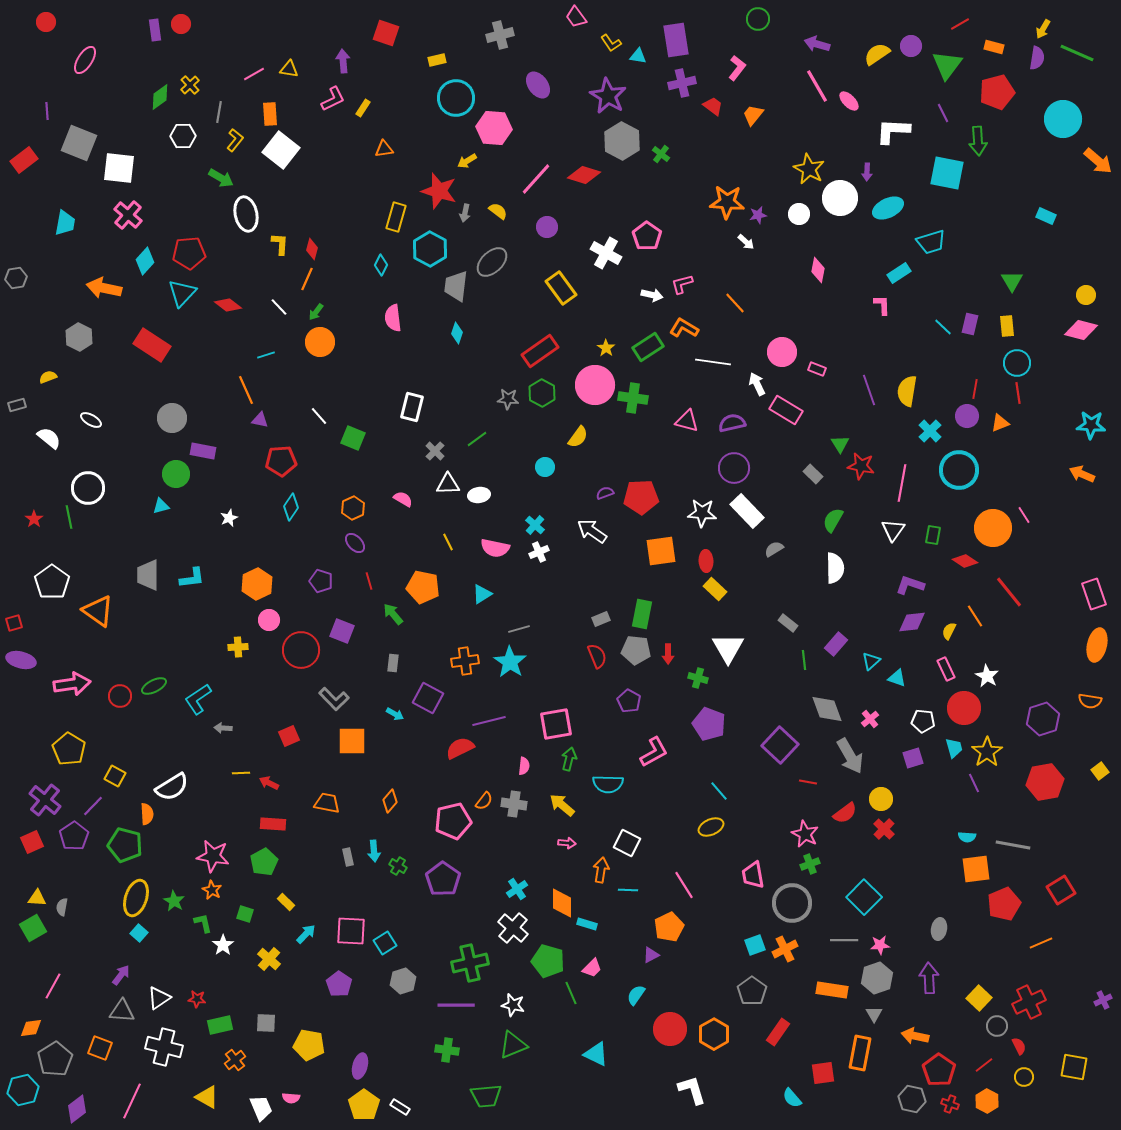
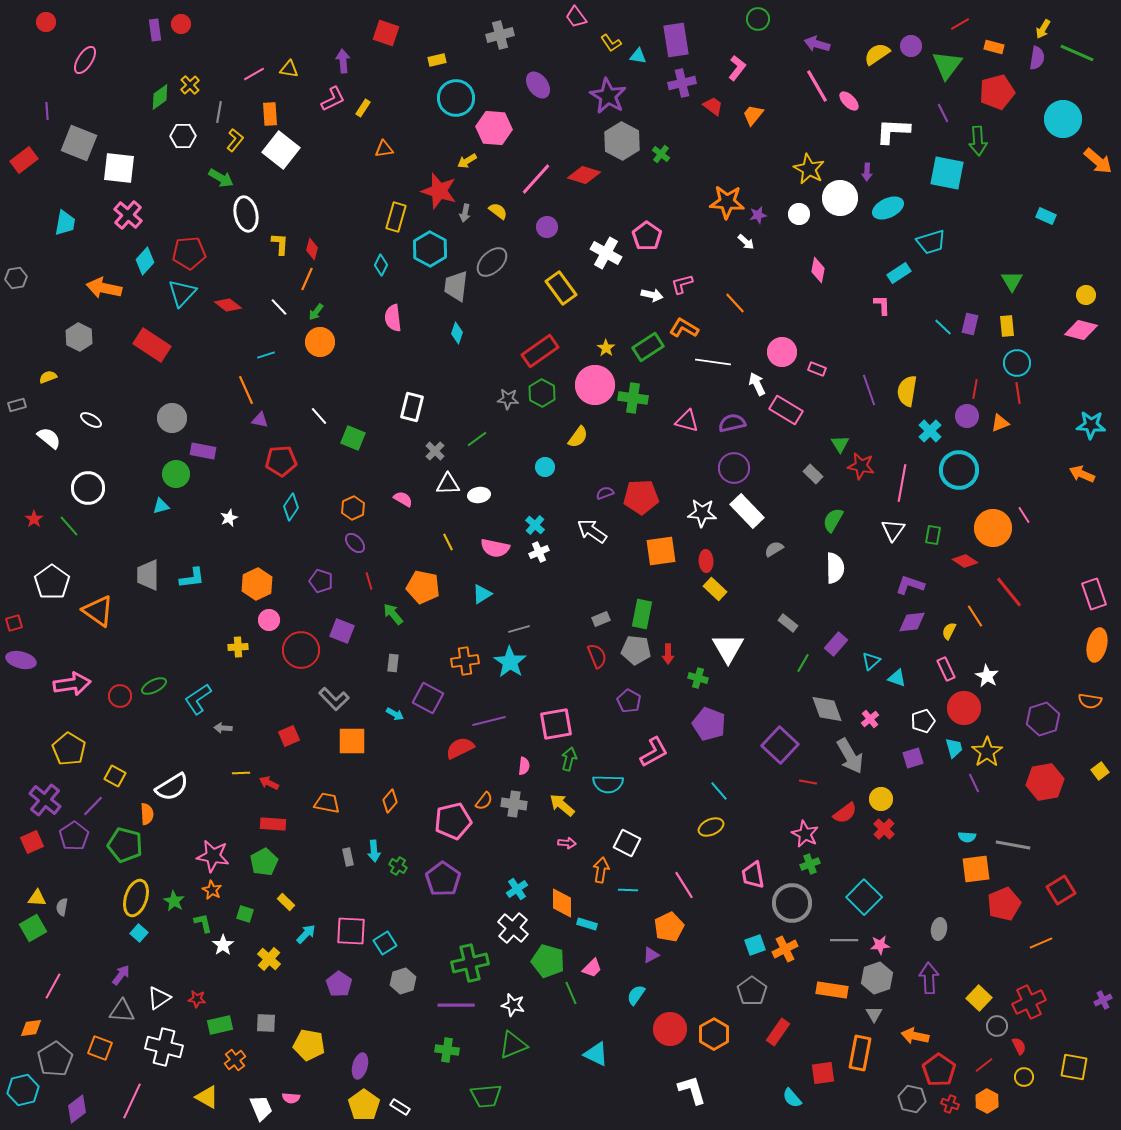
green line at (69, 517): moved 9 px down; rotated 30 degrees counterclockwise
green line at (804, 660): moved 1 px left, 3 px down; rotated 36 degrees clockwise
white pentagon at (923, 721): rotated 25 degrees counterclockwise
